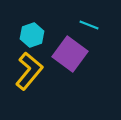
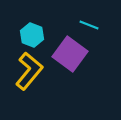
cyan hexagon: rotated 20 degrees counterclockwise
